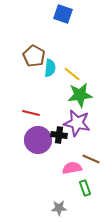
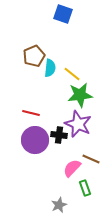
brown pentagon: rotated 20 degrees clockwise
purple star: moved 1 px right, 1 px down; rotated 12 degrees clockwise
purple circle: moved 3 px left
pink semicircle: rotated 36 degrees counterclockwise
gray star: moved 3 px up; rotated 21 degrees counterclockwise
